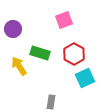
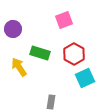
yellow arrow: moved 1 px down
